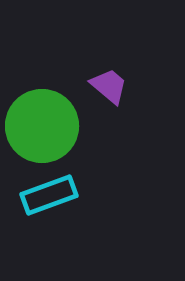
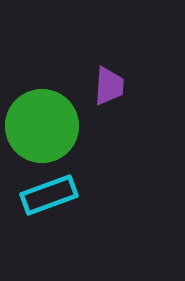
purple trapezoid: rotated 54 degrees clockwise
